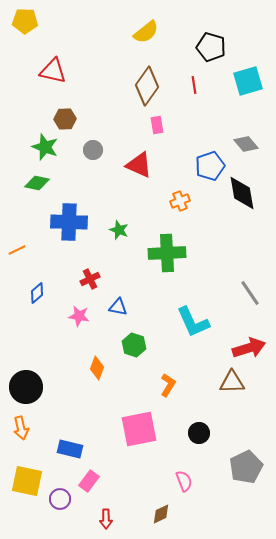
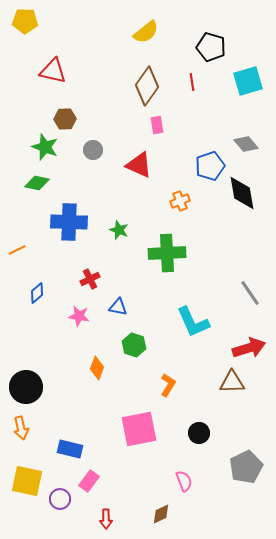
red line at (194, 85): moved 2 px left, 3 px up
